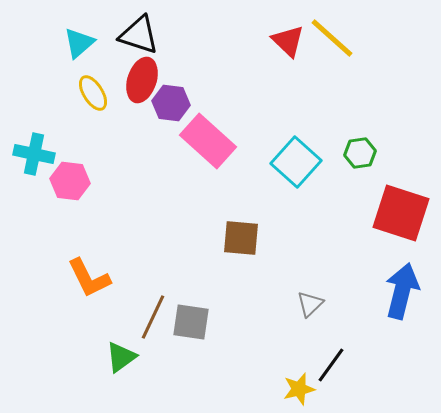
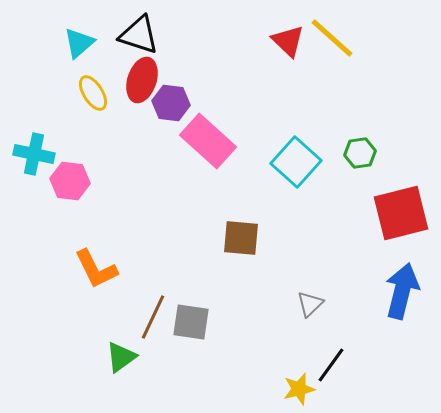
red square: rotated 32 degrees counterclockwise
orange L-shape: moved 7 px right, 9 px up
